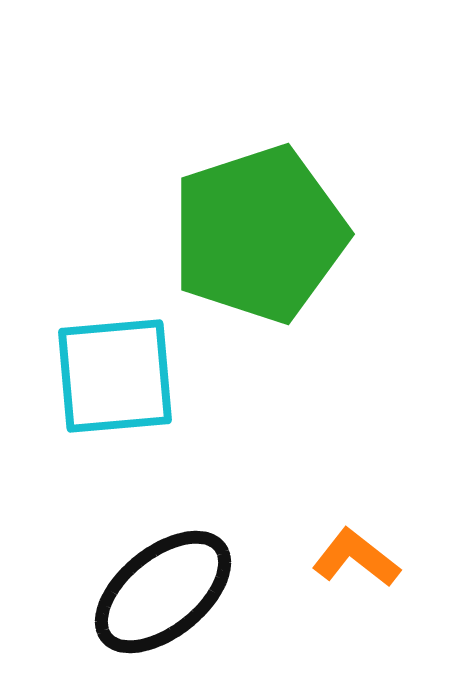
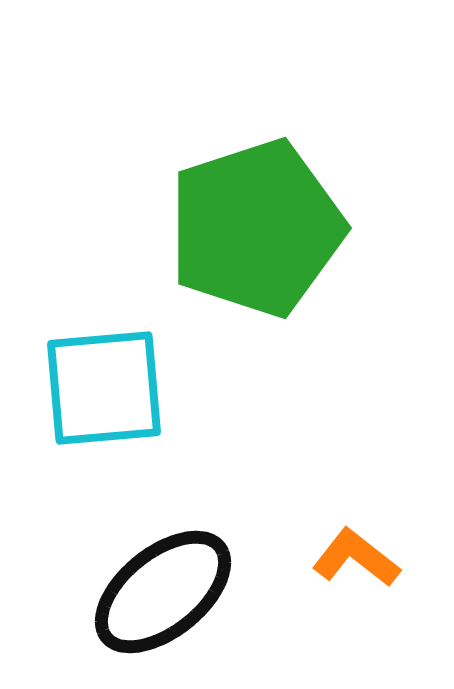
green pentagon: moved 3 px left, 6 px up
cyan square: moved 11 px left, 12 px down
